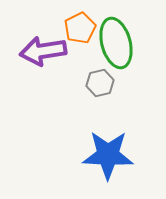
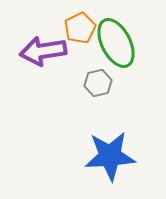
green ellipse: rotated 12 degrees counterclockwise
gray hexagon: moved 2 px left
blue star: moved 2 px right, 1 px down; rotated 6 degrees counterclockwise
